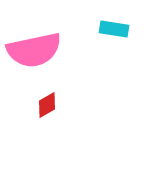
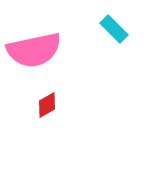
cyan rectangle: rotated 36 degrees clockwise
